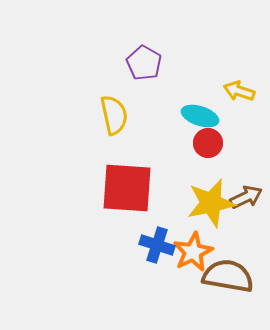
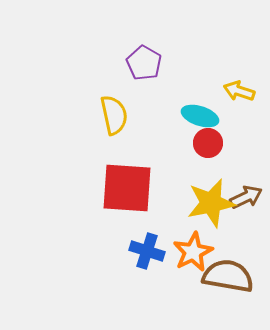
blue cross: moved 10 px left, 6 px down
